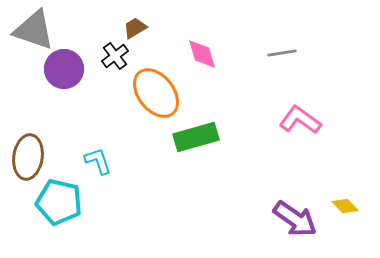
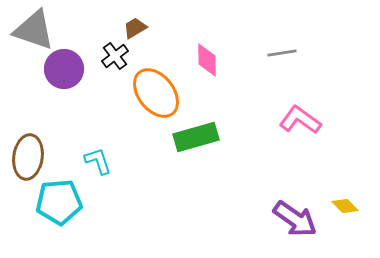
pink diamond: moved 5 px right, 6 px down; rotated 16 degrees clockwise
cyan pentagon: rotated 18 degrees counterclockwise
